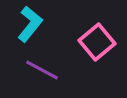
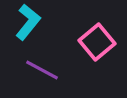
cyan L-shape: moved 2 px left, 2 px up
